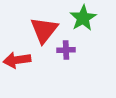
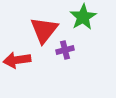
green star: moved 1 px up
purple cross: moved 1 px left; rotated 12 degrees counterclockwise
